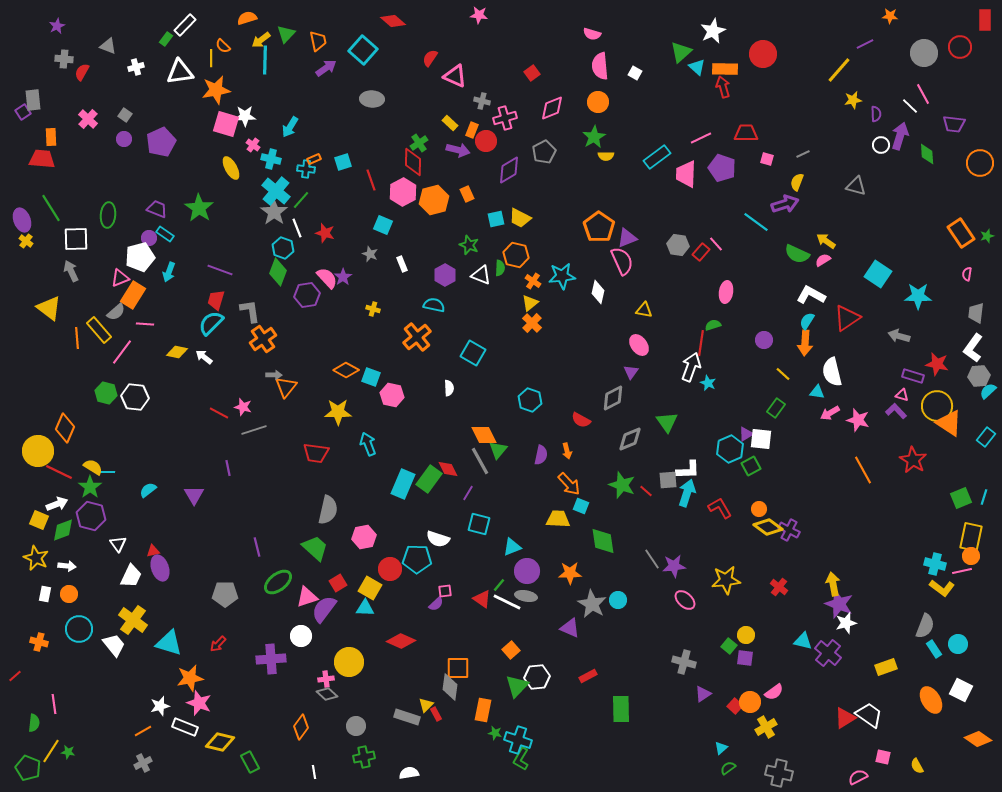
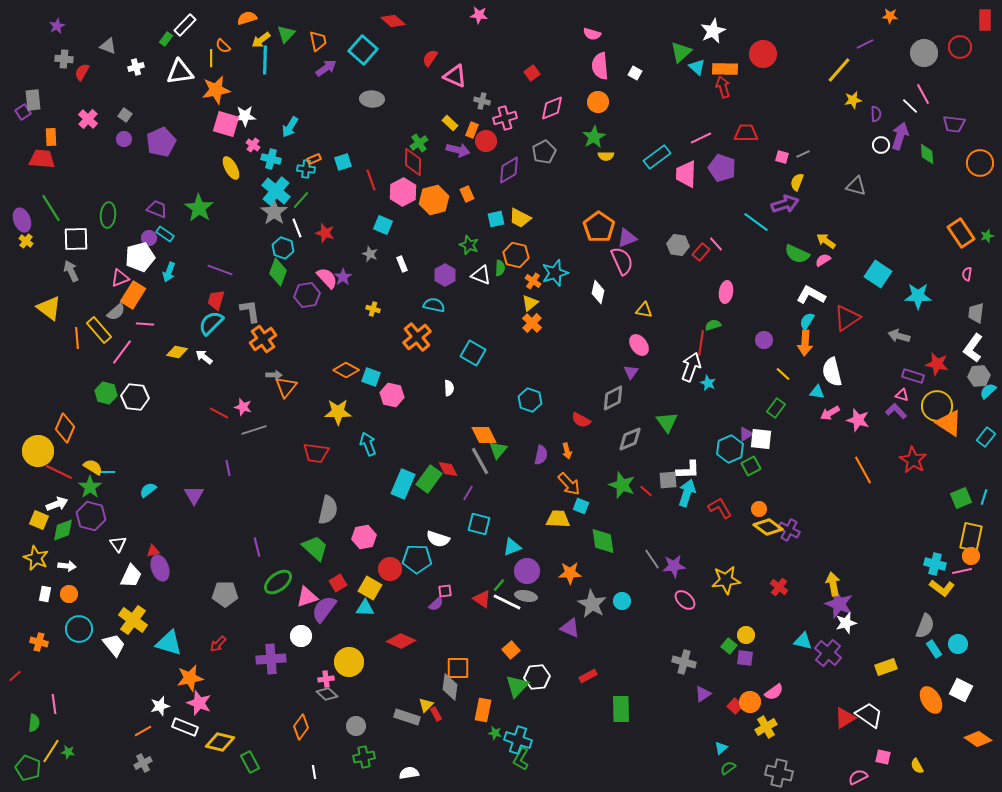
pink square at (767, 159): moved 15 px right, 2 px up
cyan star at (562, 276): moved 7 px left, 3 px up; rotated 12 degrees counterclockwise
cyan circle at (618, 600): moved 4 px right, 1 px down
